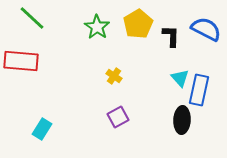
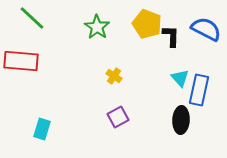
yellow pentagon: moved 9 px right; rotated 20 degrees counterclockwise
black ellipse: moved 1 px left
cyan rectangle: rotated 15 degrees counterclockwise
